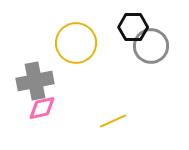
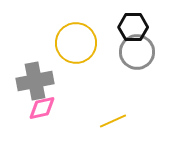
gray circle: moved 14 px left, 6 px down
